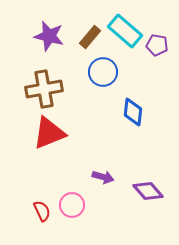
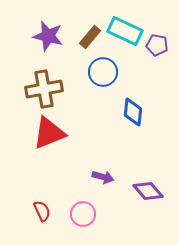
cyan rectangle: rotated 16 degrees counterclockwise
purple star: moved 1 px left
pink circle: moved 11 px right, 9 px down
